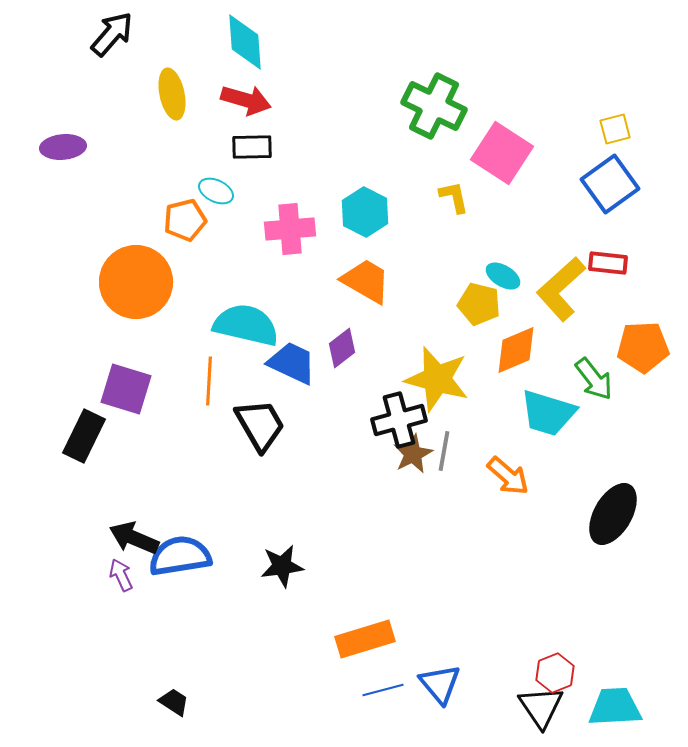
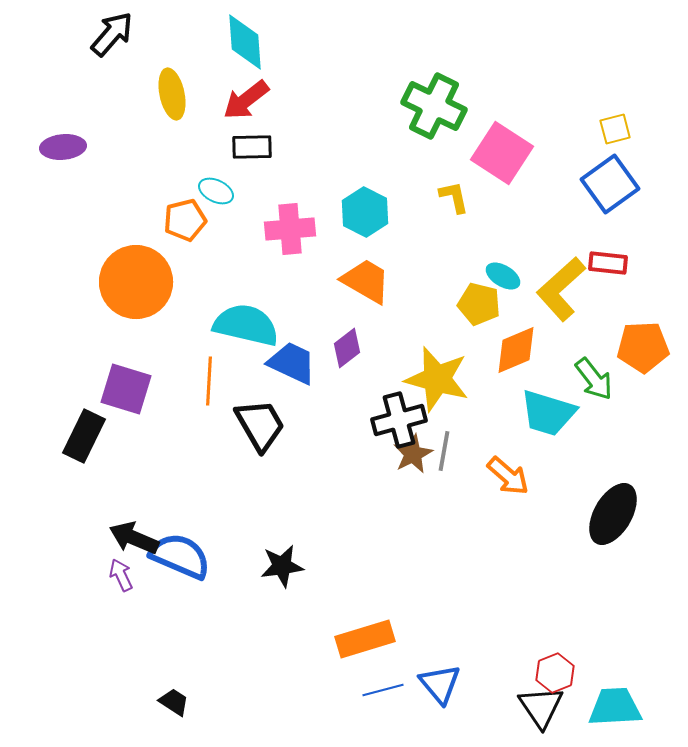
red arrow at (246, 100): rotated 126 degrees clockwise
purple diamond at (342, 348): moved 5 px right
blue semicircle at (180, 556): rotated 32 degrees clockwise
